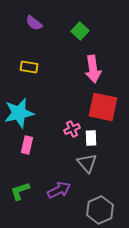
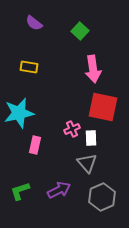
pink rectangle: moved 8 px right
gray hexagon: moved 2 px right, 13 px up
